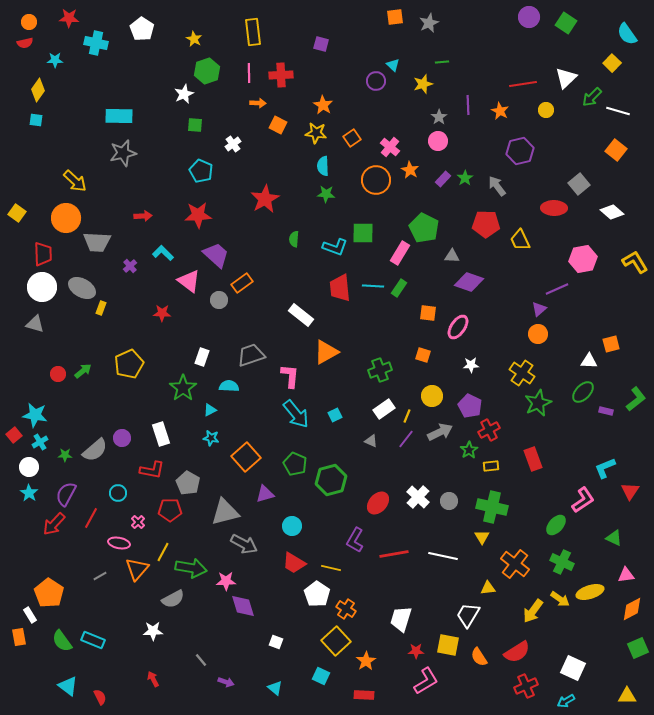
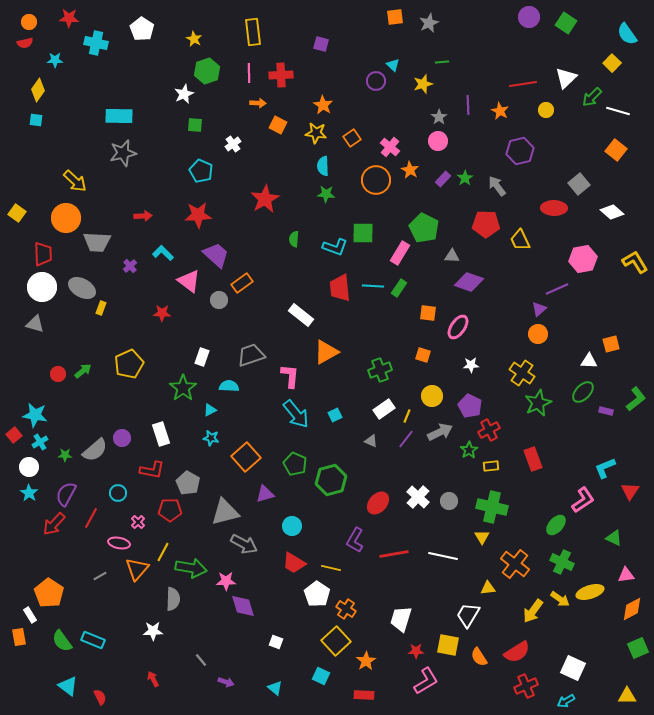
gray semicircle at (173, 599): rotated 60 degrees counterclockwise
